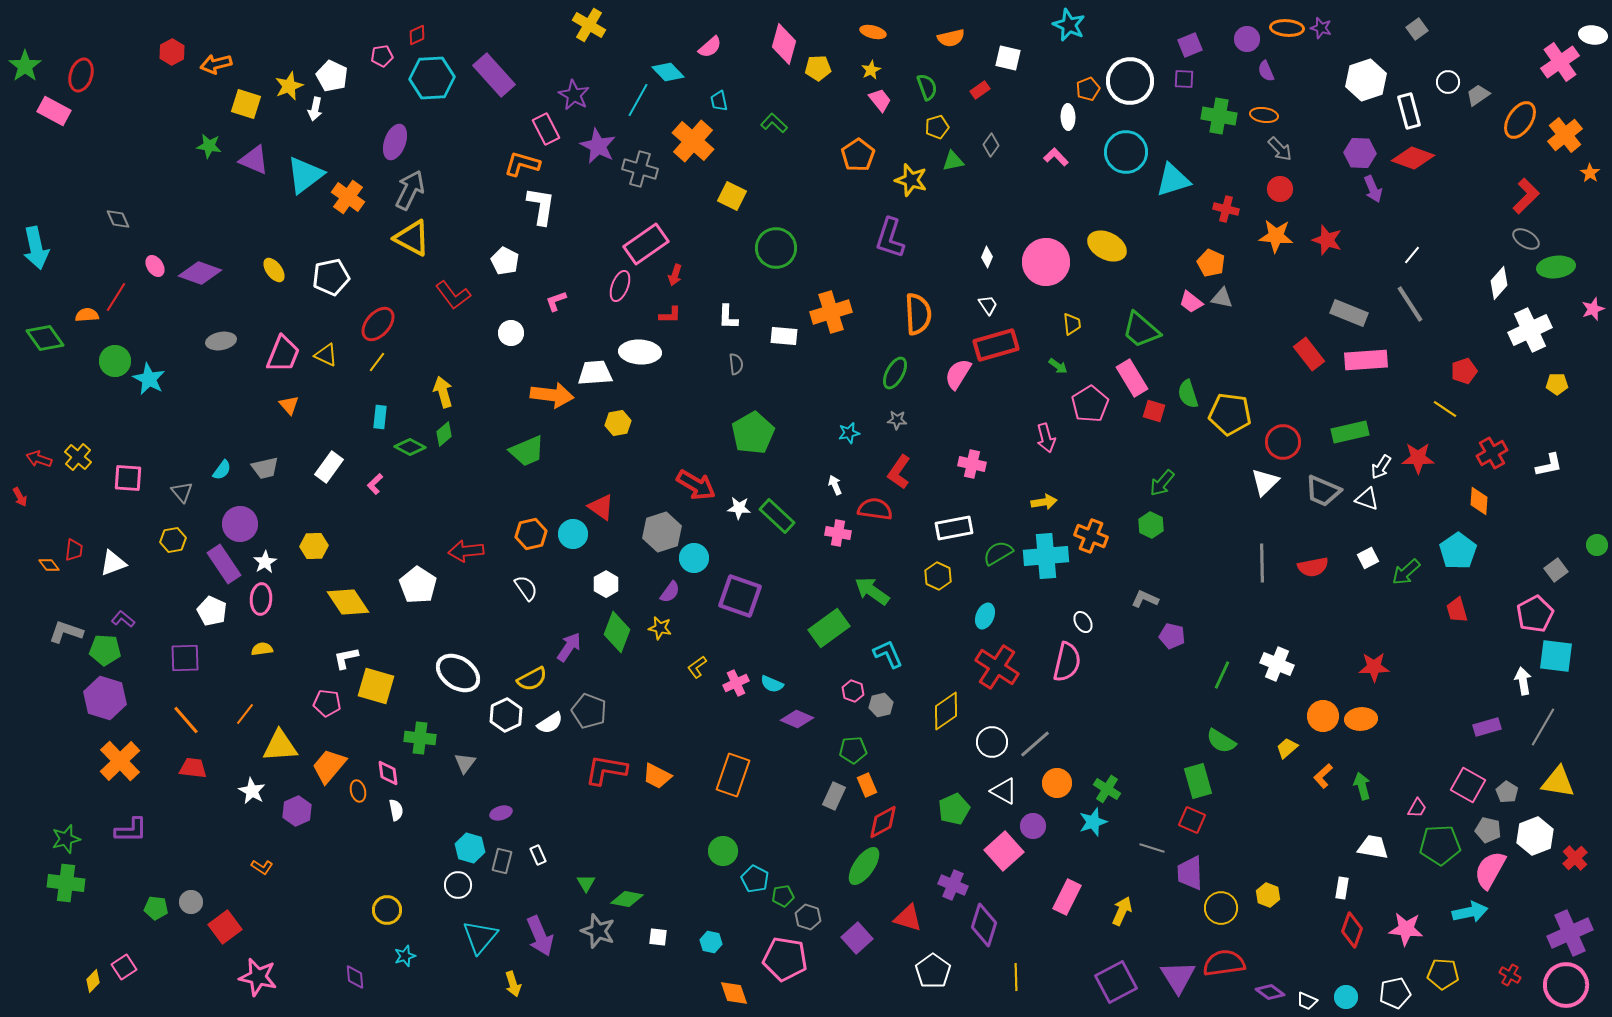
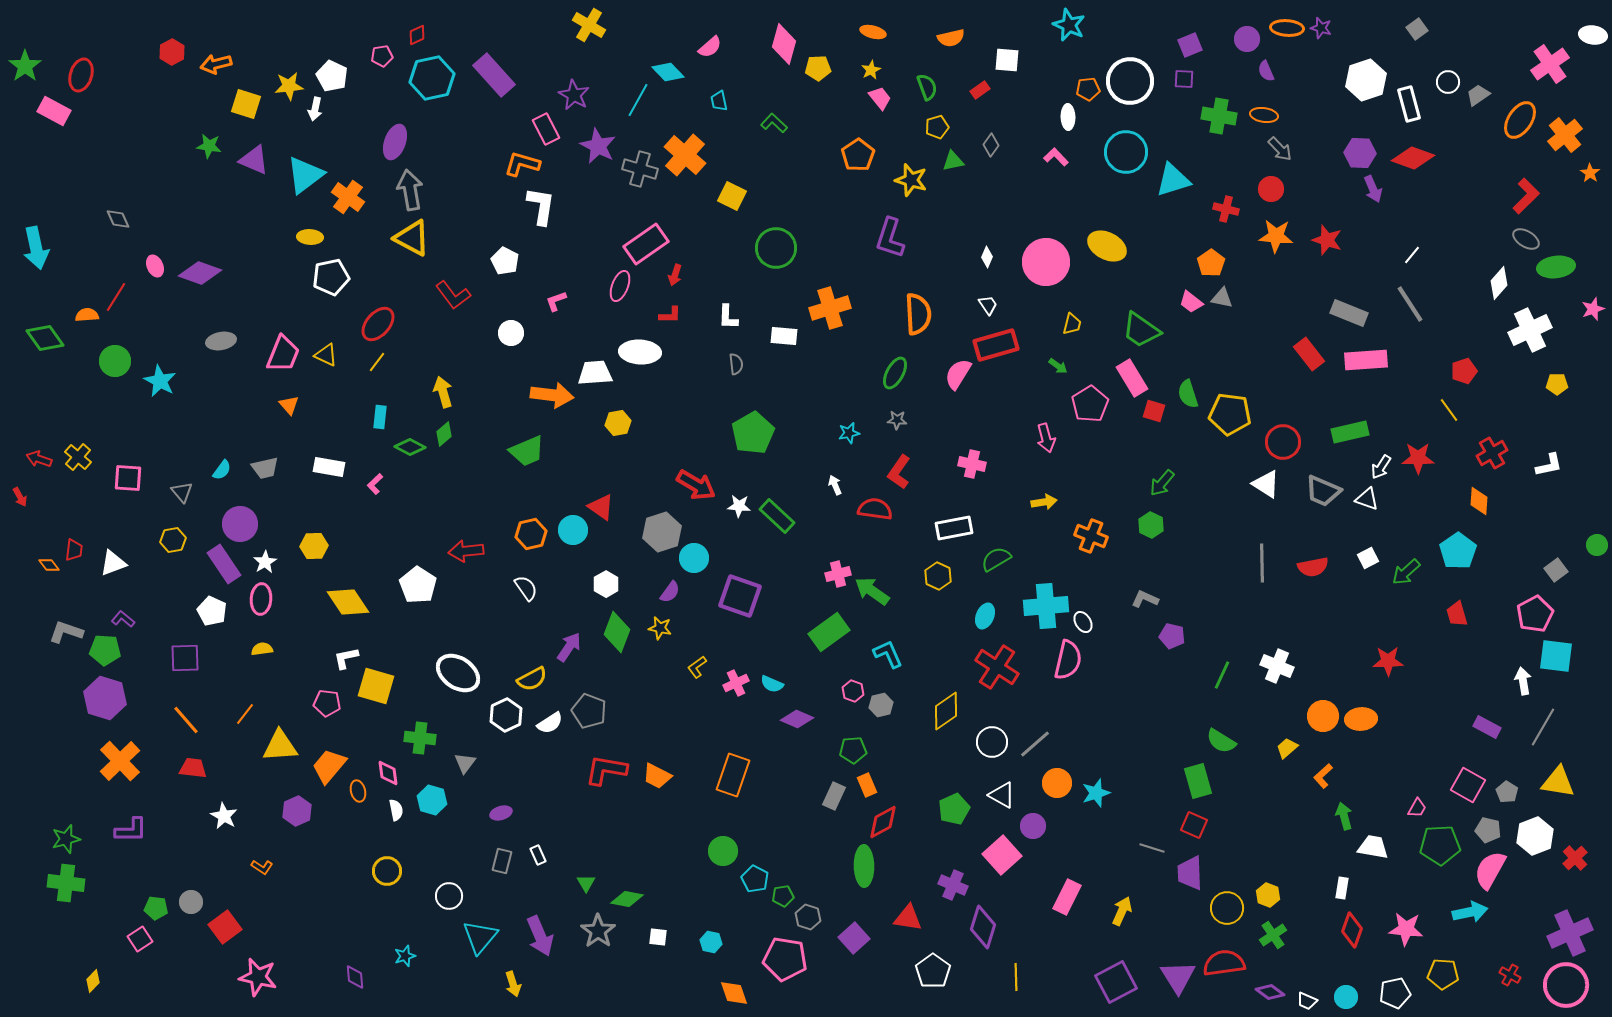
white square at (1008, 58): moved 1 px left, 2 px down; rotated 8 degrees counterclockwise
pink cross at (1560, 62): moved 10 px left, 2 px down
cyan hexagon at (432, 78): rotated 9 degrees counterclockwise
yellow star at (289, 86): rotated 16 degrees clockwise
orange pentagon at (1088, 89): rotated 15 degrees clockwise
pink trapezoid at (880, 100): moved 2 px up
white rectangle at (1409, 111): moved 7 px up
orange cross at (693, 141): moved 8 px left, 14 px down
red circle at (1280, 189): moved 9 px left
gray arrow at (410, 190): rotated 36 degrees counterclockwise
orange pentagon at (1211, 263): rotated 12 degrees clockwise
pink ellipse at (155, 266): rotated 10 degrees clockwise
yellow ellipse at (274, 270): moved 36 px right, 33 px up; rotated 50 degrees counterclockwise
orange cross at (831, 312): moved 1 px left, 4 px up
yellow trapezoid at (1072, 324): rotated 20 degrees clockwise
green trapezoid at (1141, 330): rotated 6 degrees counterclockwise
cyan star at (149, 379): moved 11 px right, 2 px down
yellow line at (1445, 409): moved 4 px right, 1 px down; rotated 20 degrees clockwise
white rectangle at (329, 467): rotated 64 degrees clockwise
white triangle at (1265, 482): moved 1 px right, 2 px down; rotated 44 degrees counterclockwise
white star at (739, 508): moved 2 px up
pink cross at (838, 533): moved 41 px down; rotated 25 degrees counterclockwise
cyan circle at (573, 534): moved 4 px up
green semicircle at (998, 553): moved 2 px left, 6 px down
cyan cross at (1046, 556): moved 50 px down
red trapezoid at (1457, 610): moved 4 px down
green rectangle at (829, 628): moved 4 px down
pink semicircle at (1067, 662): moved 1 px right, 2 px up
white cross at (1277, 664): moved 2 px down
red star at (1374, 667): moved 14 px right, 6 px up
purple rectangle at (1487, 727): rotated 44 degrees clockwise
green arrow at (1362, 786): moved 18 px left, 30 px down
green cross at (1107, 789): moved 166 px right, 146 px down; rotated 24 degrees clockwise
white star at (252, 791): moved 28 px left, 25 px down
white triangle at (1004, 791): moved 2 px left, 4 px down
red square at (1192, 820): moved 2 px right, 5 px down
cyan star at (1093, 822): moved 3 px right, 29 px up
cyan hexagon at (470, 848): moved 38 px left, 48 px up
pink square at (1004, 851): moved 2 px left, 4 px down
green ellipse at (864, 866): rotated 36 degrees counterclockwise
white circle at (458, 885): moved 9 px left, 11 px down
yellow circle at (1221, 908): moved 6 px right
yellow circle at (387, 910): moved 39 px up
red triangle at (908, 918): rotated 8 degrees counterclockwise
purple diamond at (984, 925): moved 1 px left, 2 px down
gray star at (598, 931): rotated 16 degrees clockwise
purple square at (857, 938): moved 3 px left
pink square at (124, 967): moved 16 px right, 28 px up
